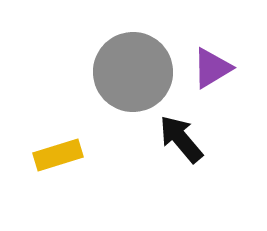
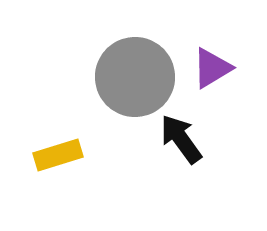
gray circle: moved 2 px right, 5 px down
black arrow: rotated 4 degrees clockwise
